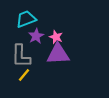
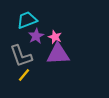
cyan trapezoid: moved 1 px right, 1 px down
pink star: moved 1 px left
gray L-shape: rotated 20 degrees counterclockwise
